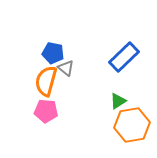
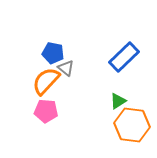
orange semicircle: rotated 28 degrees clockwise
orange hexagon: rotated 16 degrees clockwise
